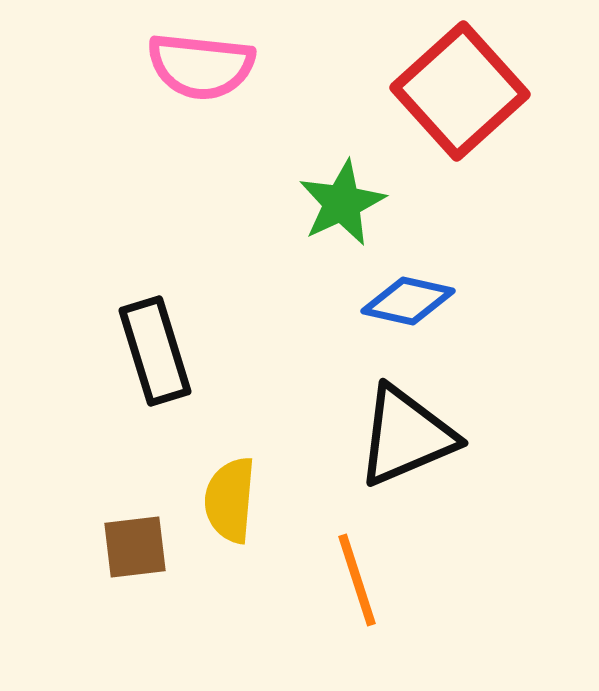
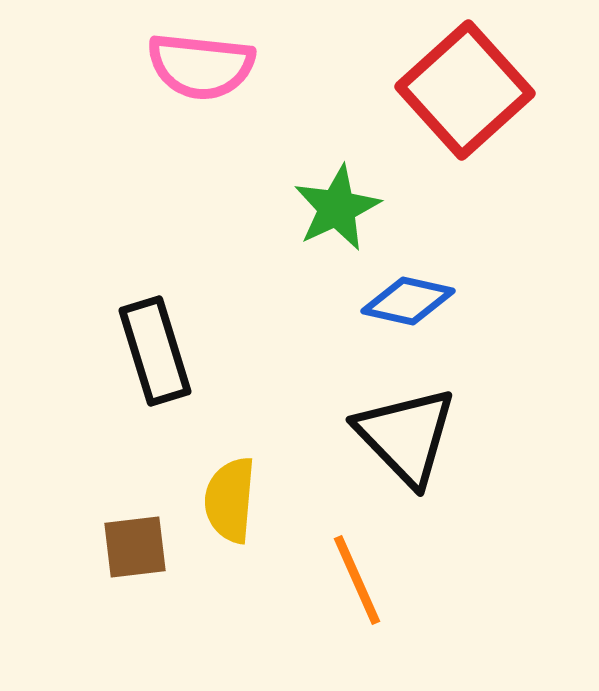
red square: moved 5 px right, 1 px up
green star: moved 5 px left, 5 px down
black triangle: rotated 51 degrees counterclockwise
orange line: rotated 6 degrees counterclockwise
